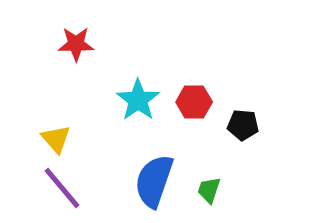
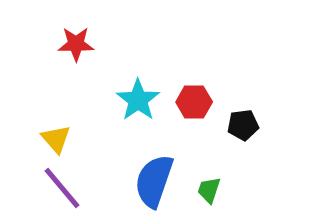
black pentagon: rotated 12 degrees counterclockwise
